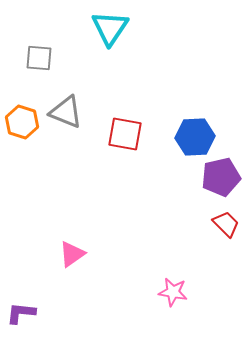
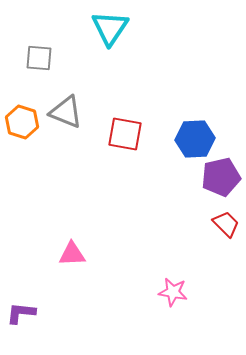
blue hexagon: moved 2 px down
pink triangle: rotated 32 degrees clockwise
